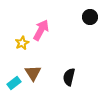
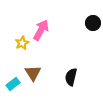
black circle: moved 3 px right, 6 px down
black semicircle: moved 2 px right
cyan rectangle: moved 1 px left, 1 px down
